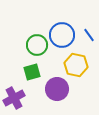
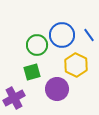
yellow hexagon: rotated 15 degrees clockwise
